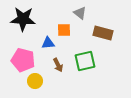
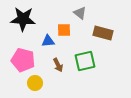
blue triangle: moved 2 px up
yellow circle: moved 2 px down
